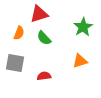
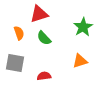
orange semicircle: rotated 40 degrees counterclockwise
